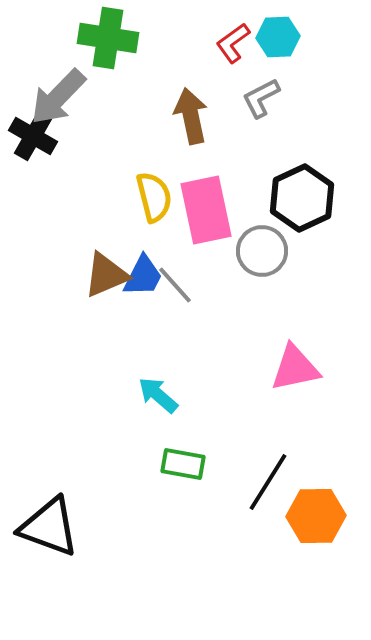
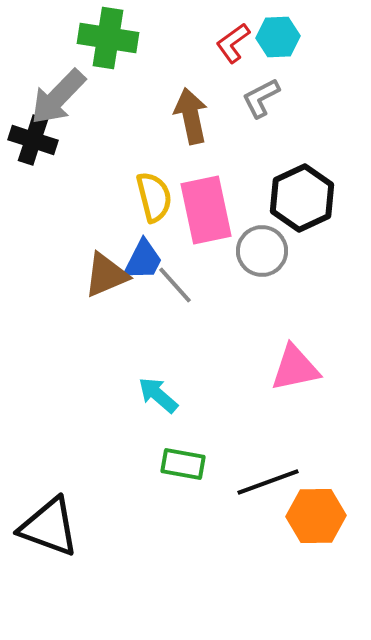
black cross: moved 4 px down; rotated 12 degrees counterclockwise
blue trapezoid: moved 16 px up
black line: rotated 38 degrees clockwise
